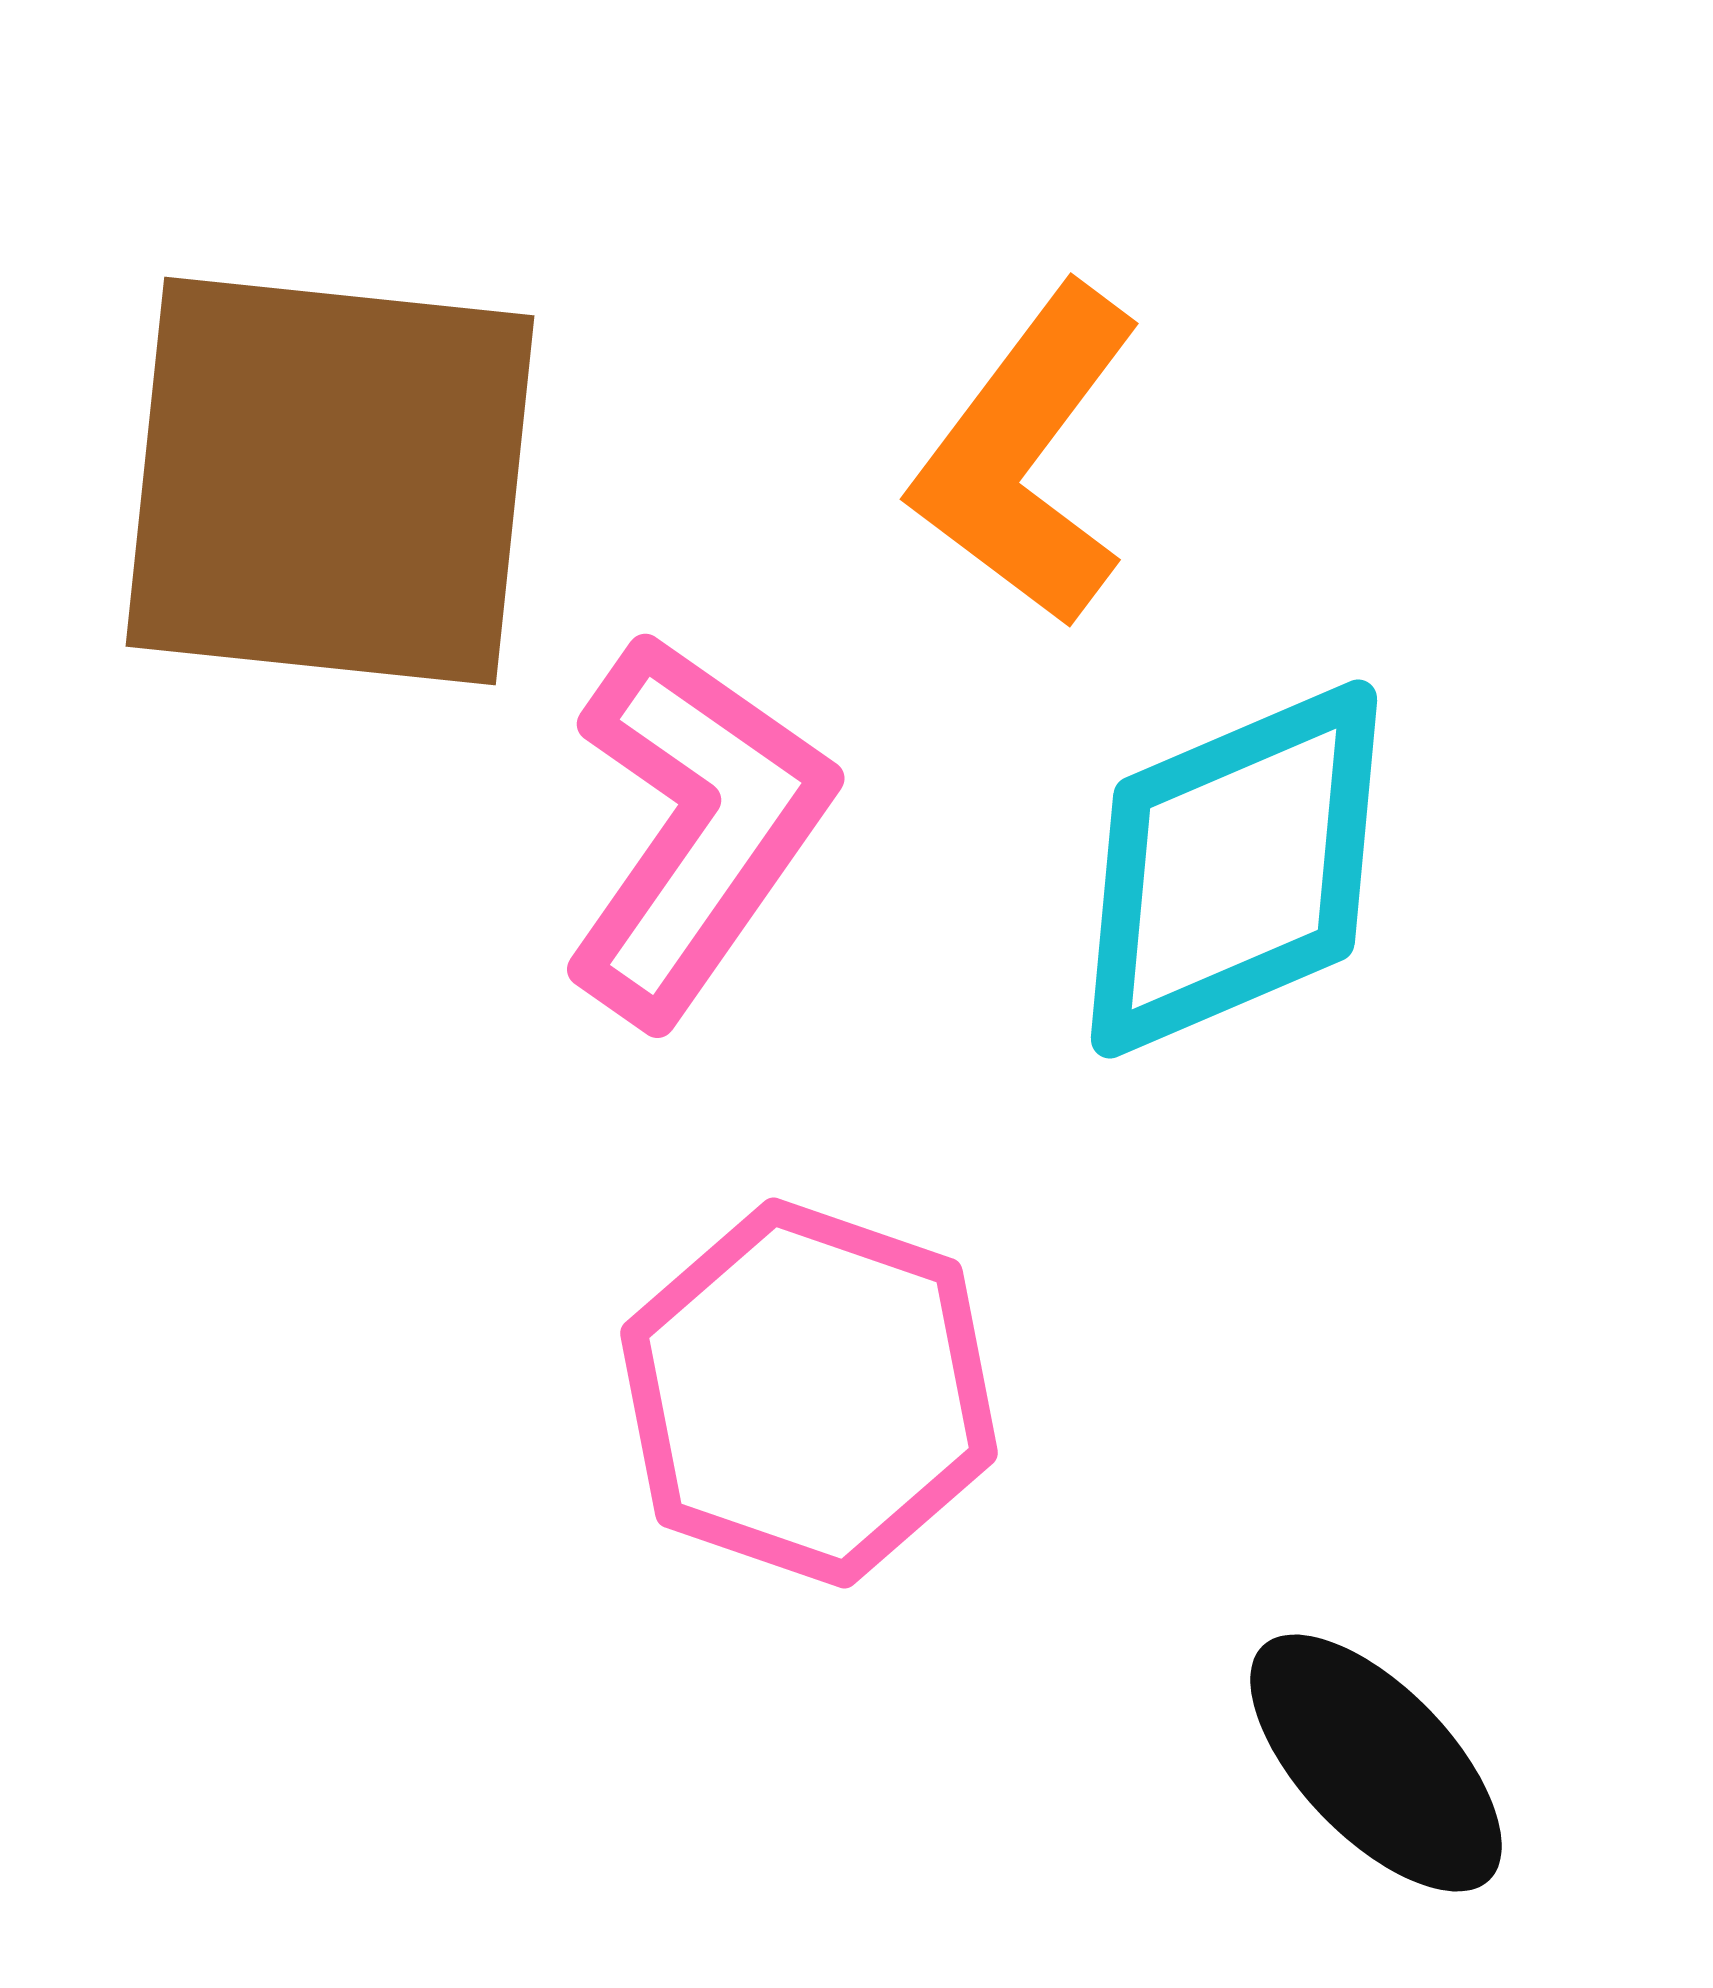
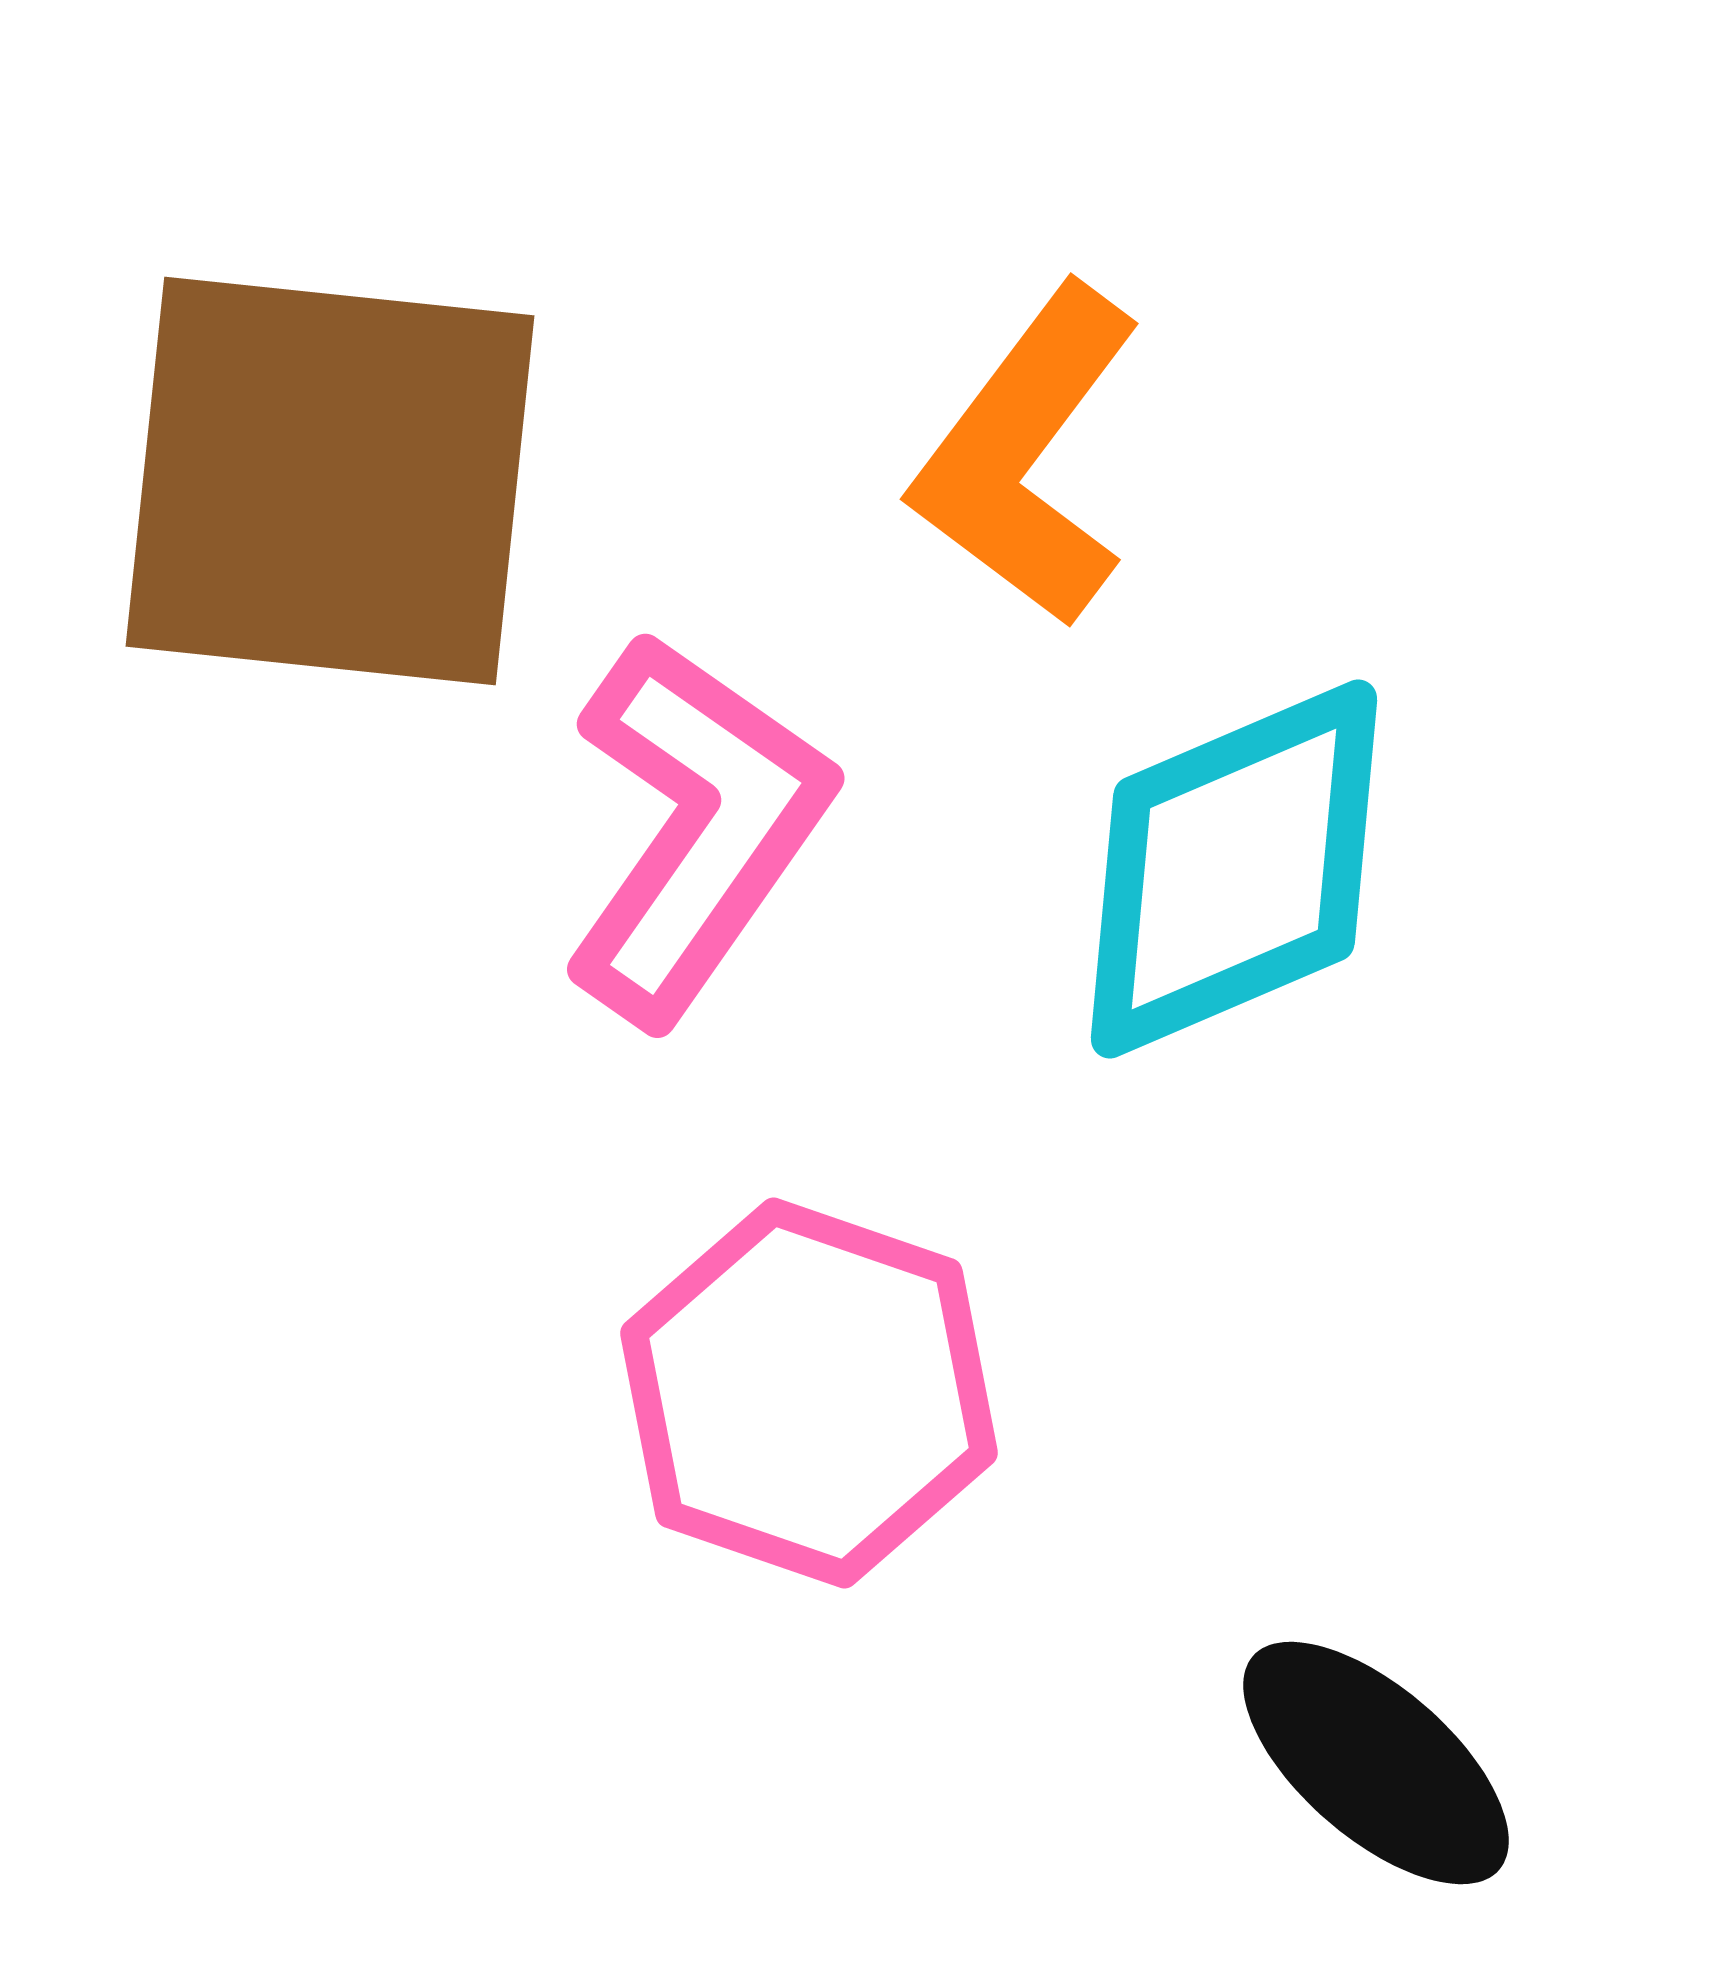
black ellipse: rotated 5 degrees counterclockwise
